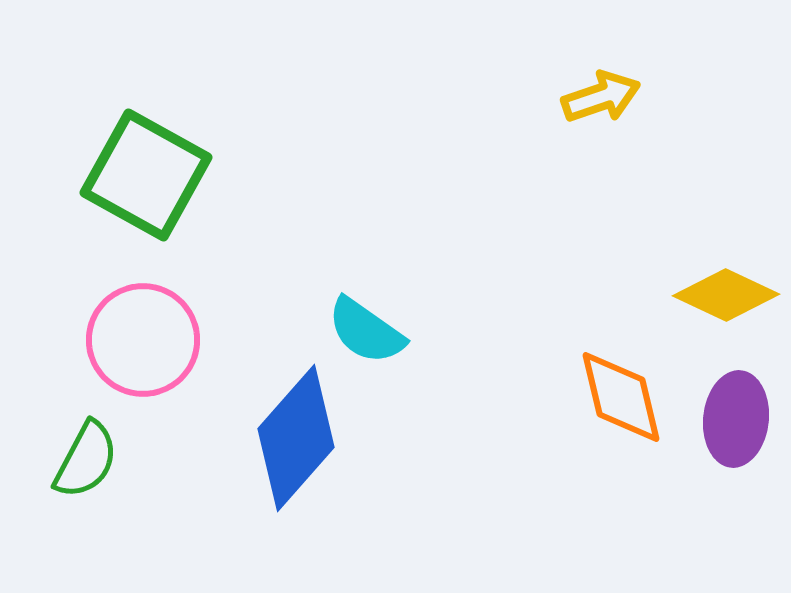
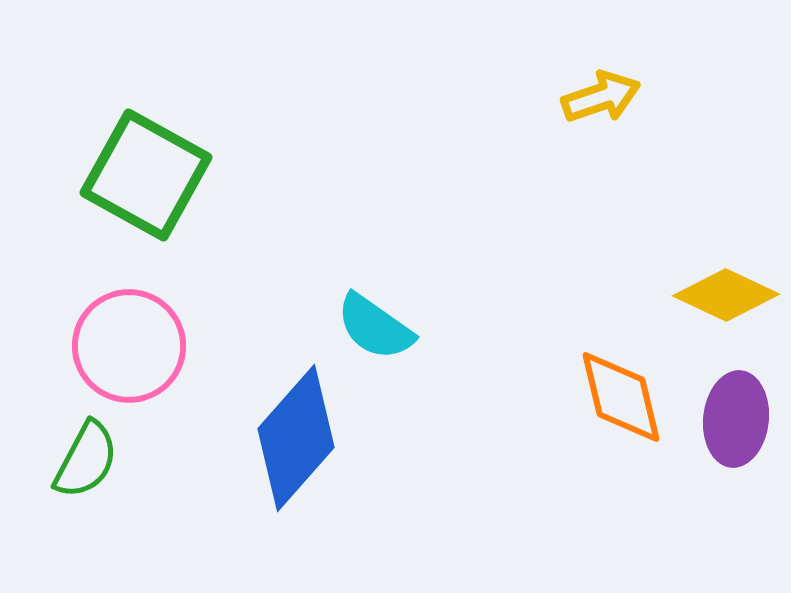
cyan semicircle: moved 9 px right, 4 px up
pink circle: moved 14 px left, 6 px down
